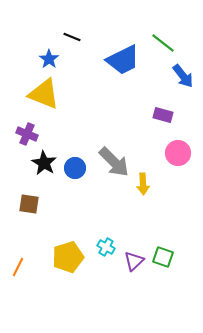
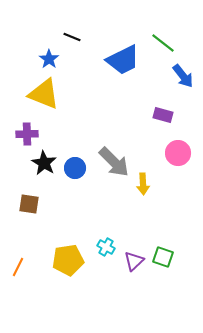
purple cross: rotated 25 degrees counterclockwise
yellow pentagon: moved 3 px down; rotated 8 degrees clockwise
